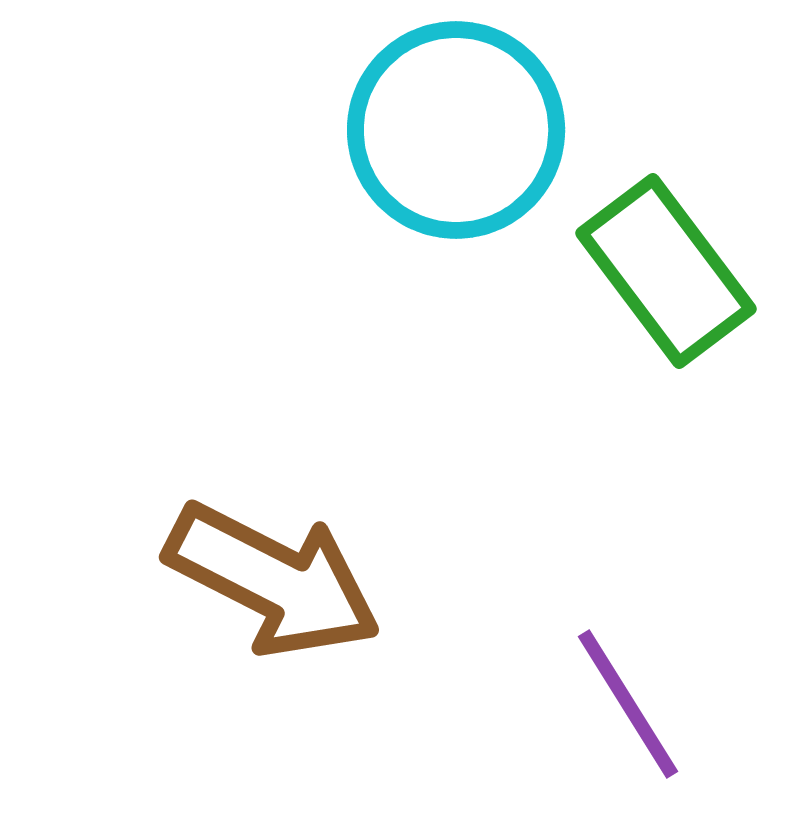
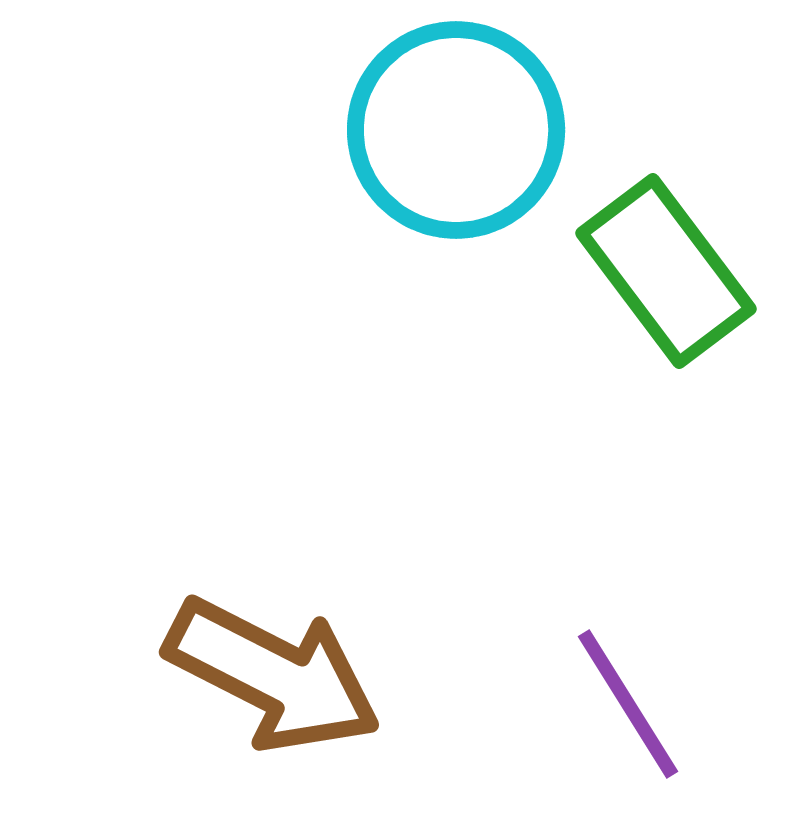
brown arrow: moved 95 px down
